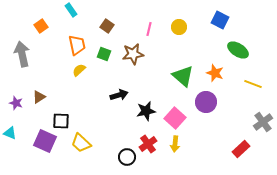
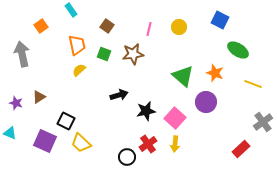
black square: moved 5 px right; rotated 24 degrees clockwise
